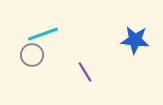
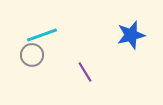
cyan line: moved 1 px left, 1 px down
blue star: moved 4 px left, 5 px up; rotated 20 degrees counterclockwise
